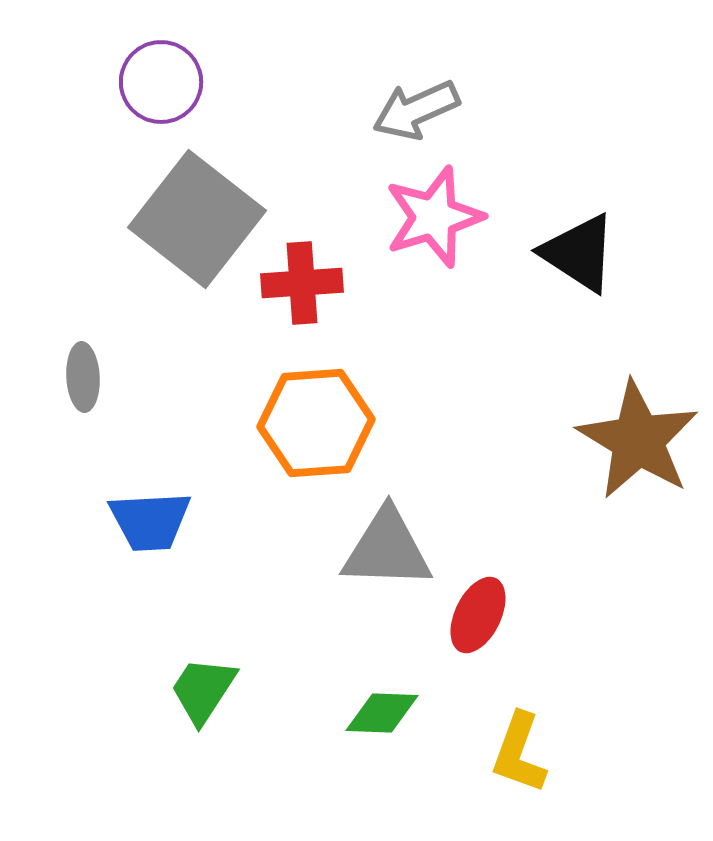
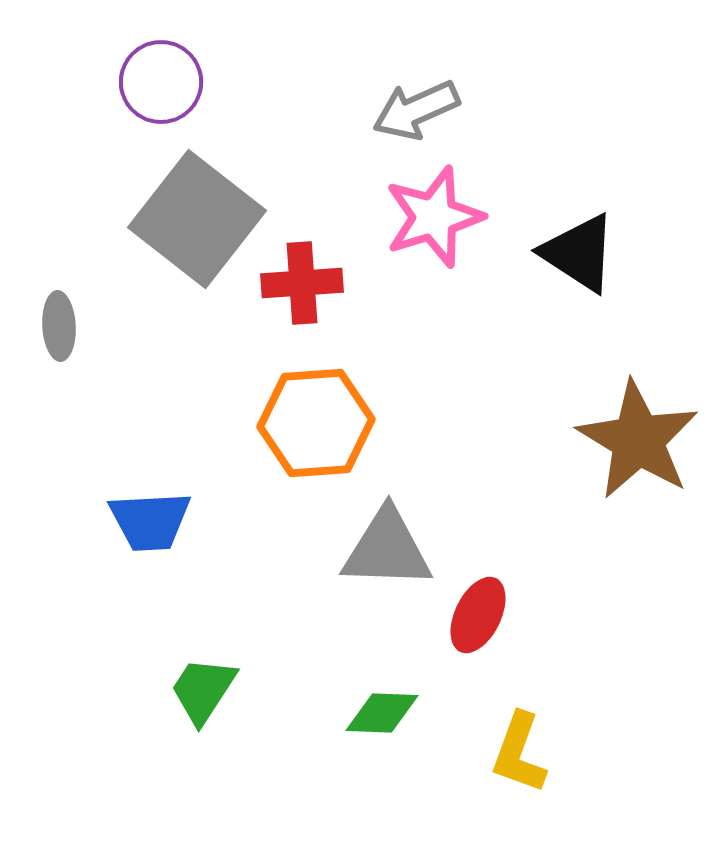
gray ellipse: moved 24 px left, 51 px up
